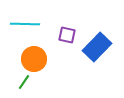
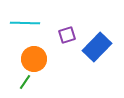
cyan line: moved 1 px up
purple square: rotated 30 degrees counterclockwise
green line: moved 1 px right
